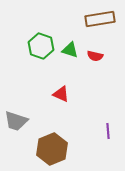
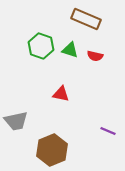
brown rectangle: moved 14 px left; rotated 32 degrees clockwise
red triangle: rotated 12 degrees counterclockwise
gray trapezoid: rotated 30 degrees counterclockwise
purple line: rotated 63 degrees counterclockwise
brown hexagon: moved 1 px down
